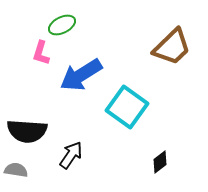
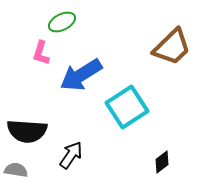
green ellipse: moved 3 px up
cyan square: rotated 21 degrees clockwise
black diamond: moved 2 px right
